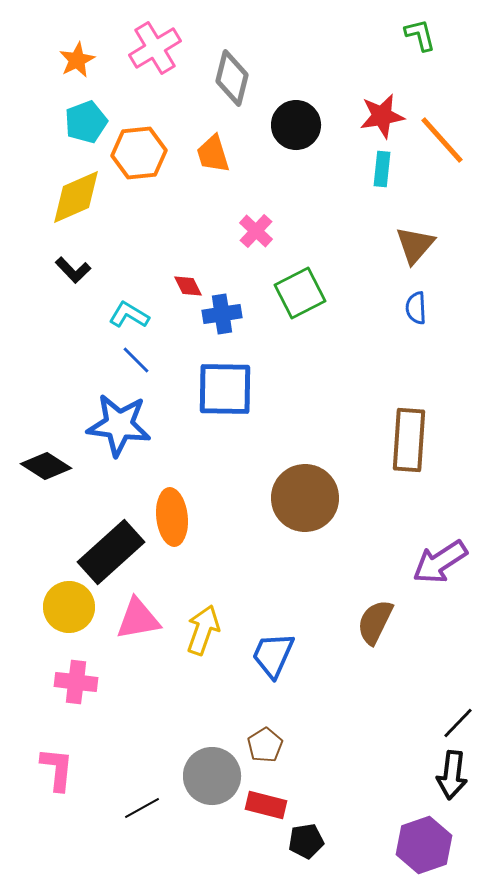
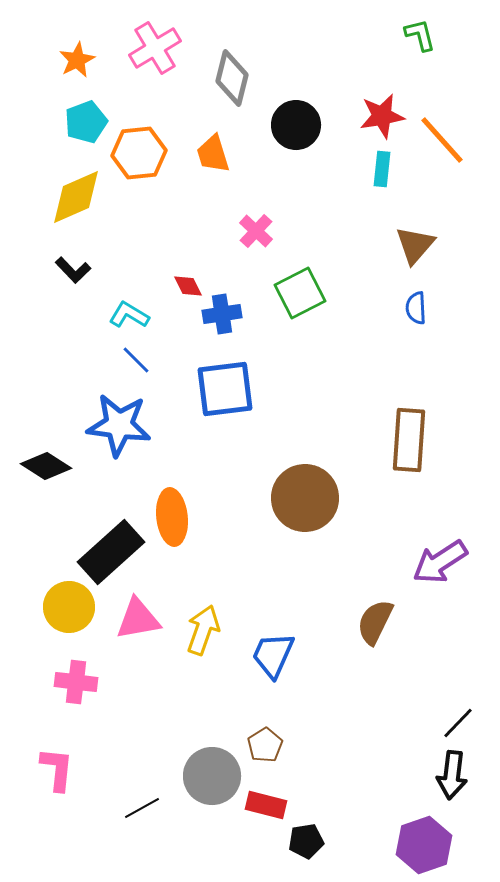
blue square at (225, 389): rotated 8 degrees counterclockwise
